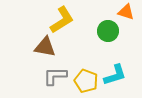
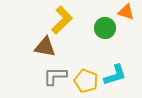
yellow L-shape: rotated 12 degrees counterclockwise
green circle: moved 3 px left, 3 px up
